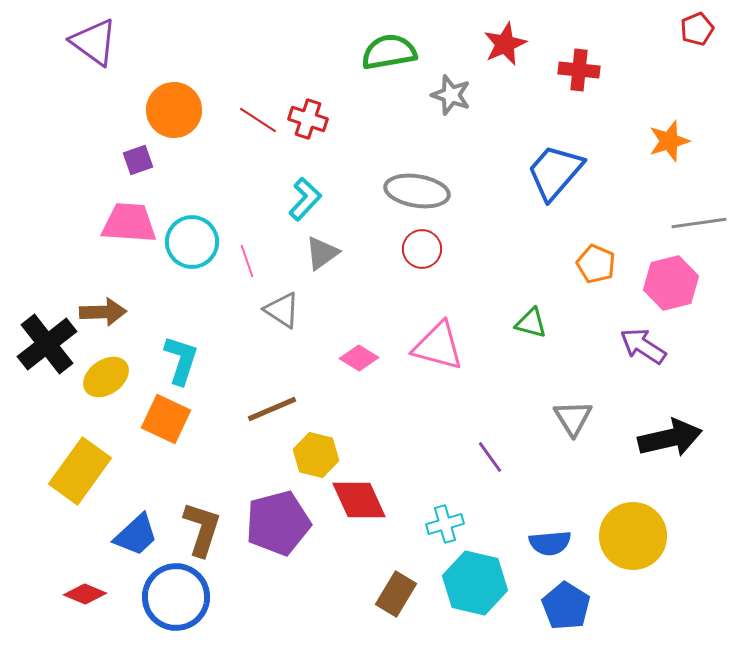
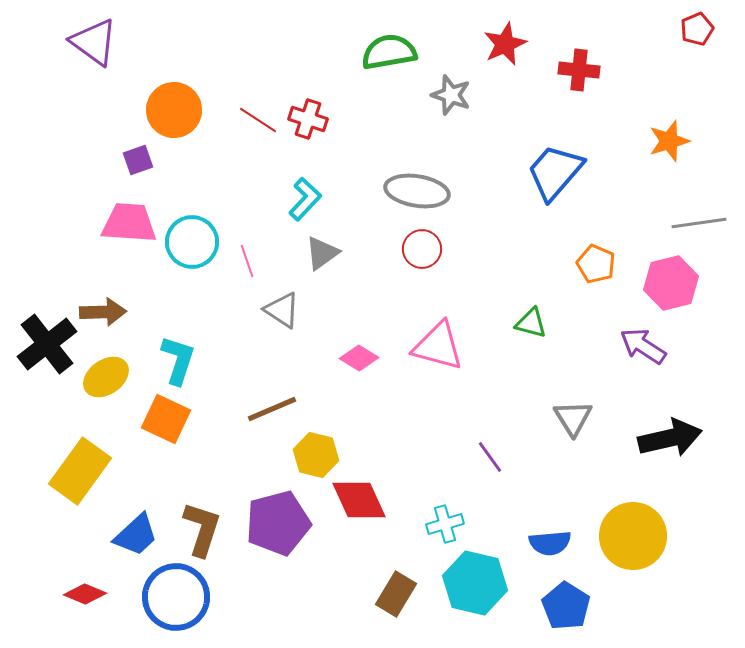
cyan L-shape at (181, 360): moved 3 px left
